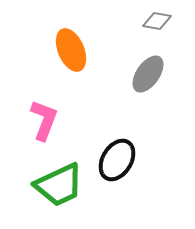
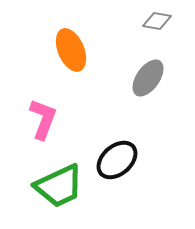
gray ellipse: moved 4 px down
pink L-shape: moved 1 px left, 1 px up
black ellipse: rotated 18 degrees clockwise
green trapezoid: moved 1 px down
